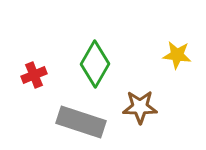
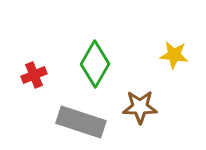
yellow star: moved 3 px left
